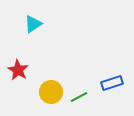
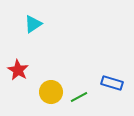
blue rectangle: rotated 35 degrees clockwise
